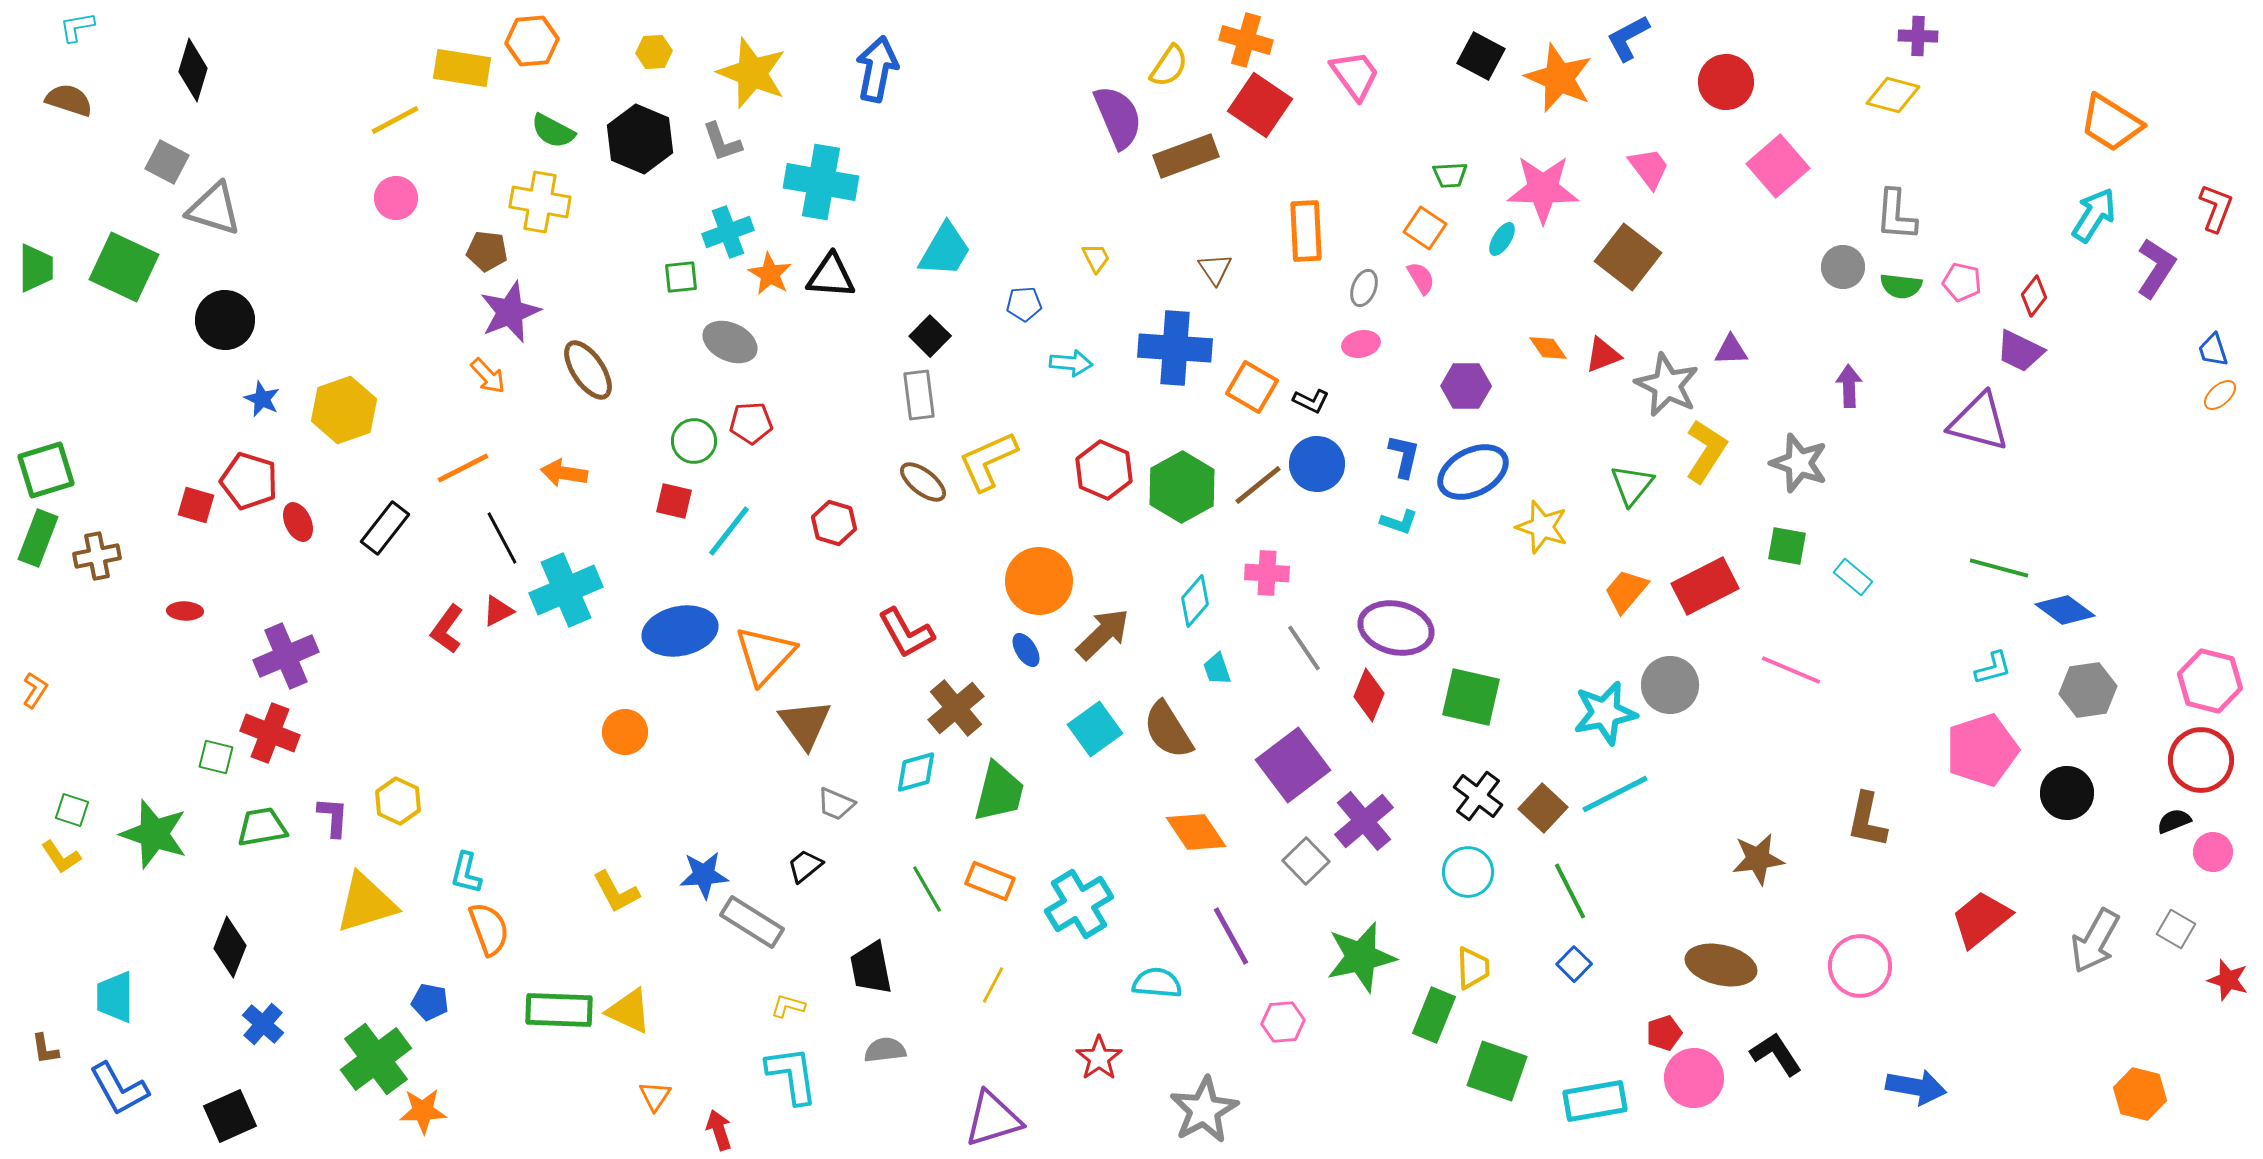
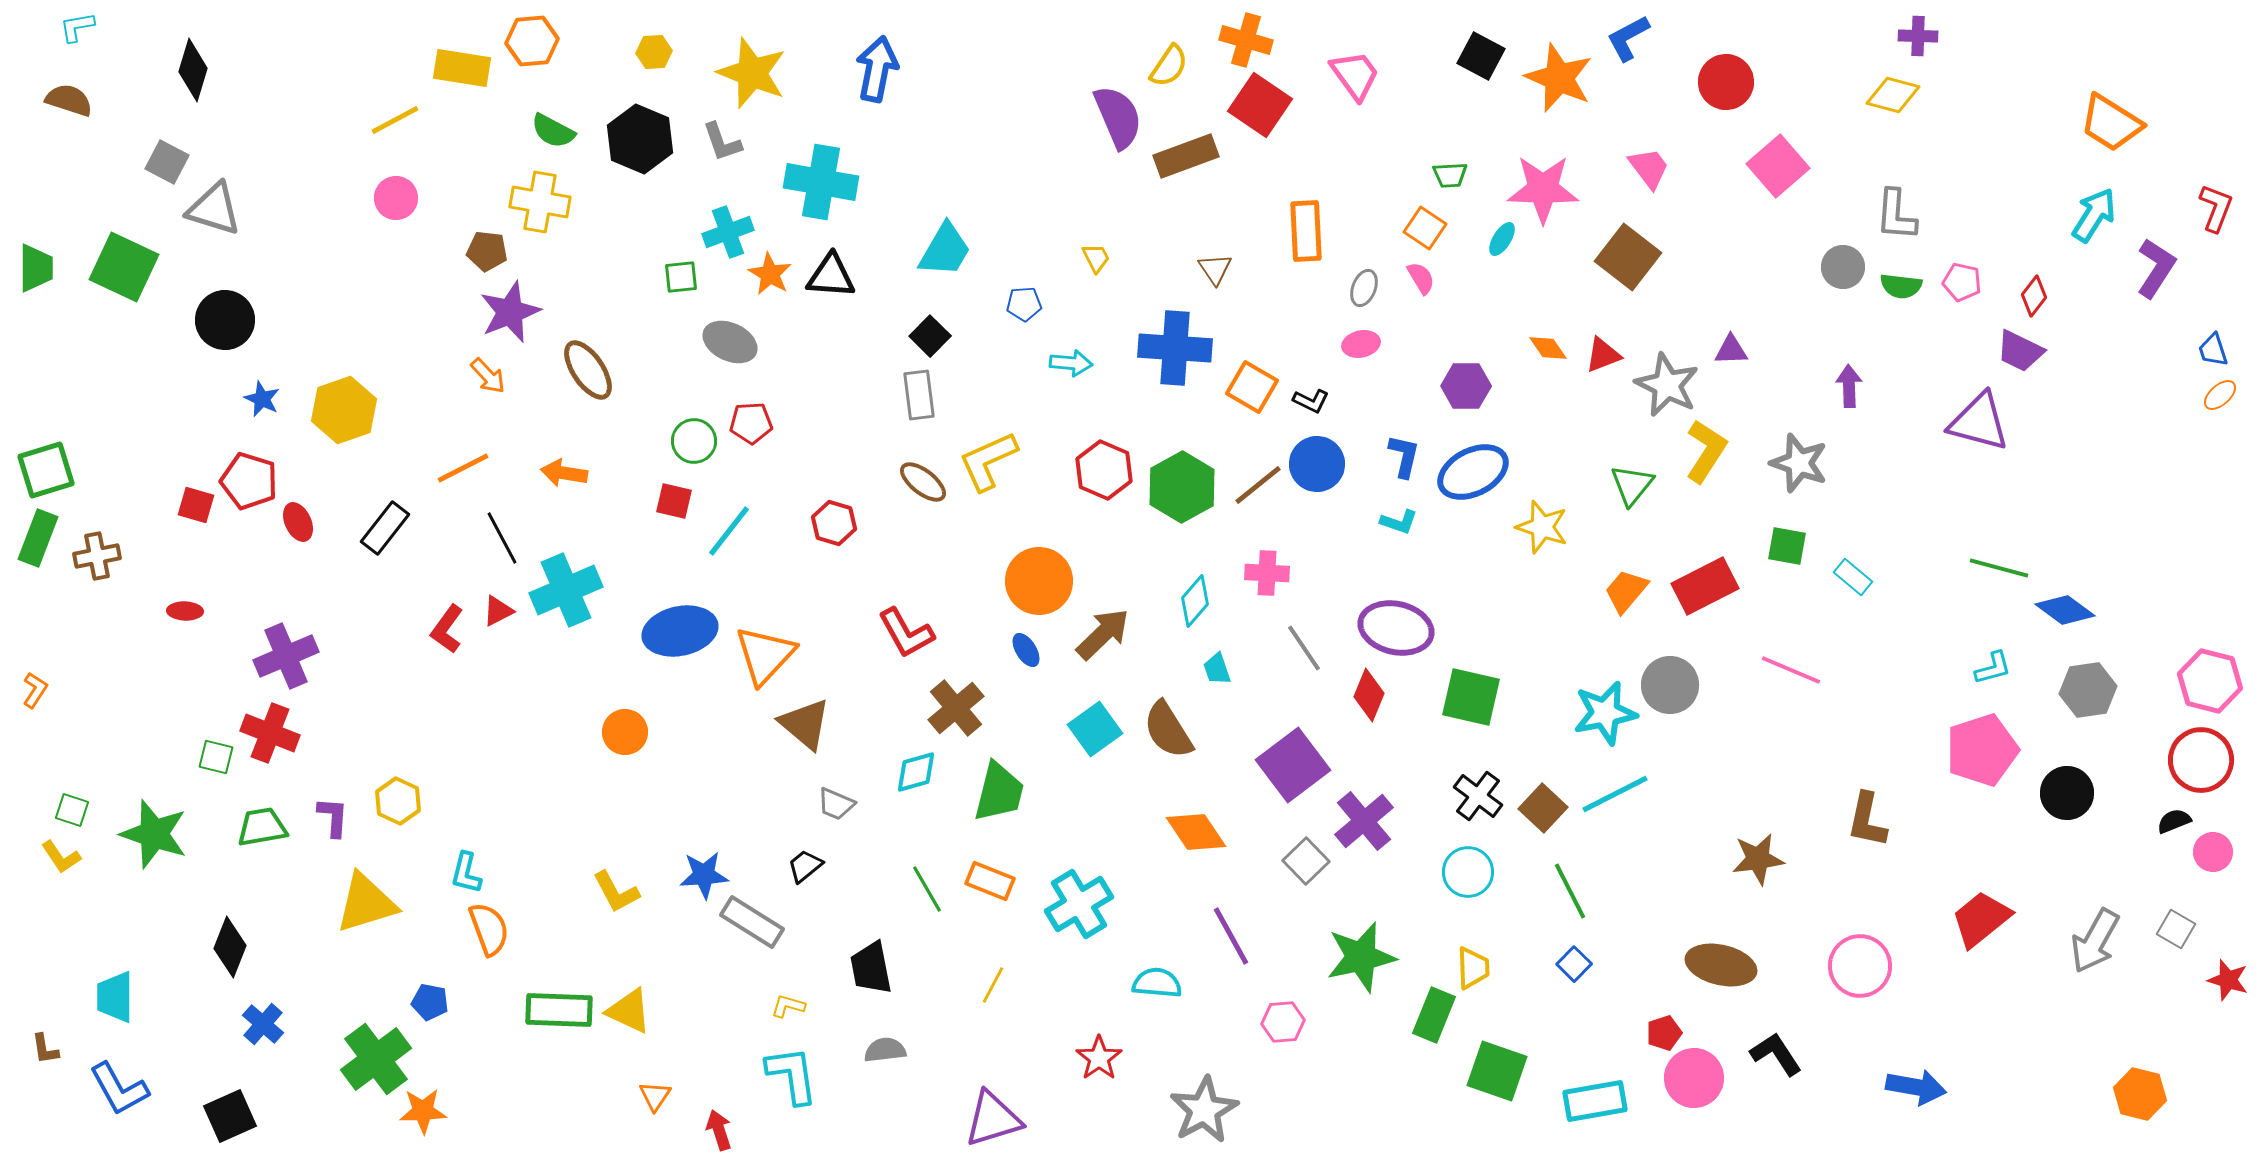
brown triangle at (805, 724): rotated 14 degrees counterclockwise
